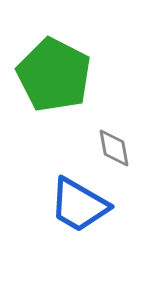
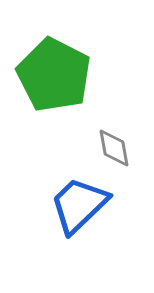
blue trapezoid: rotated 106 degrees clockwise
